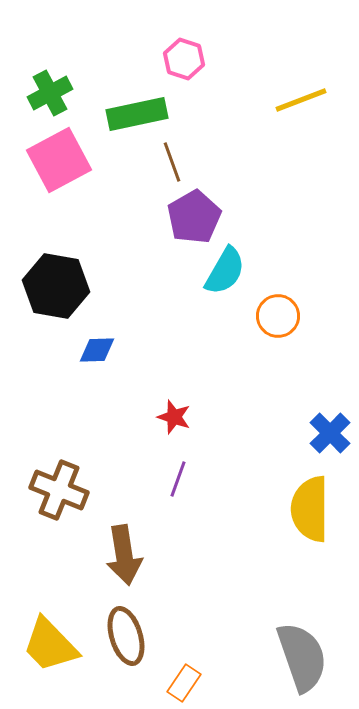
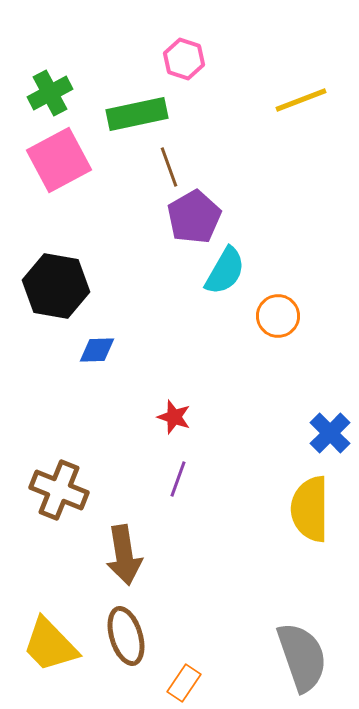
brown line: moved 3 px left, 5 px down
